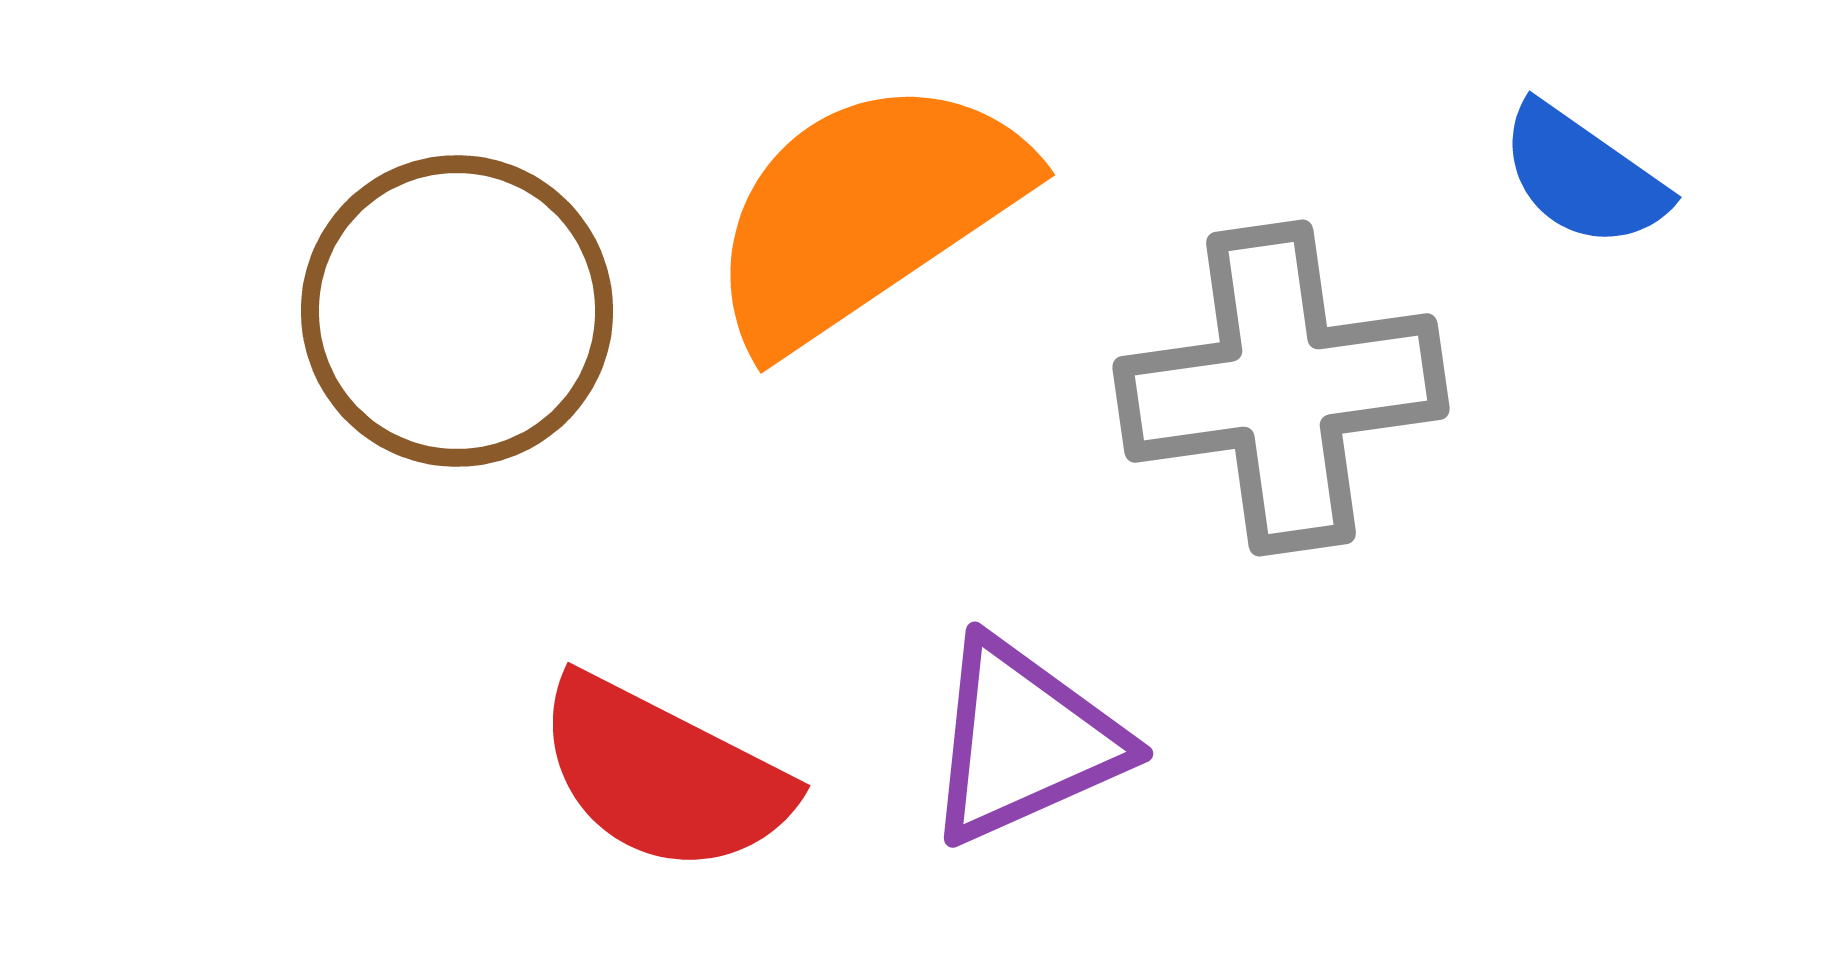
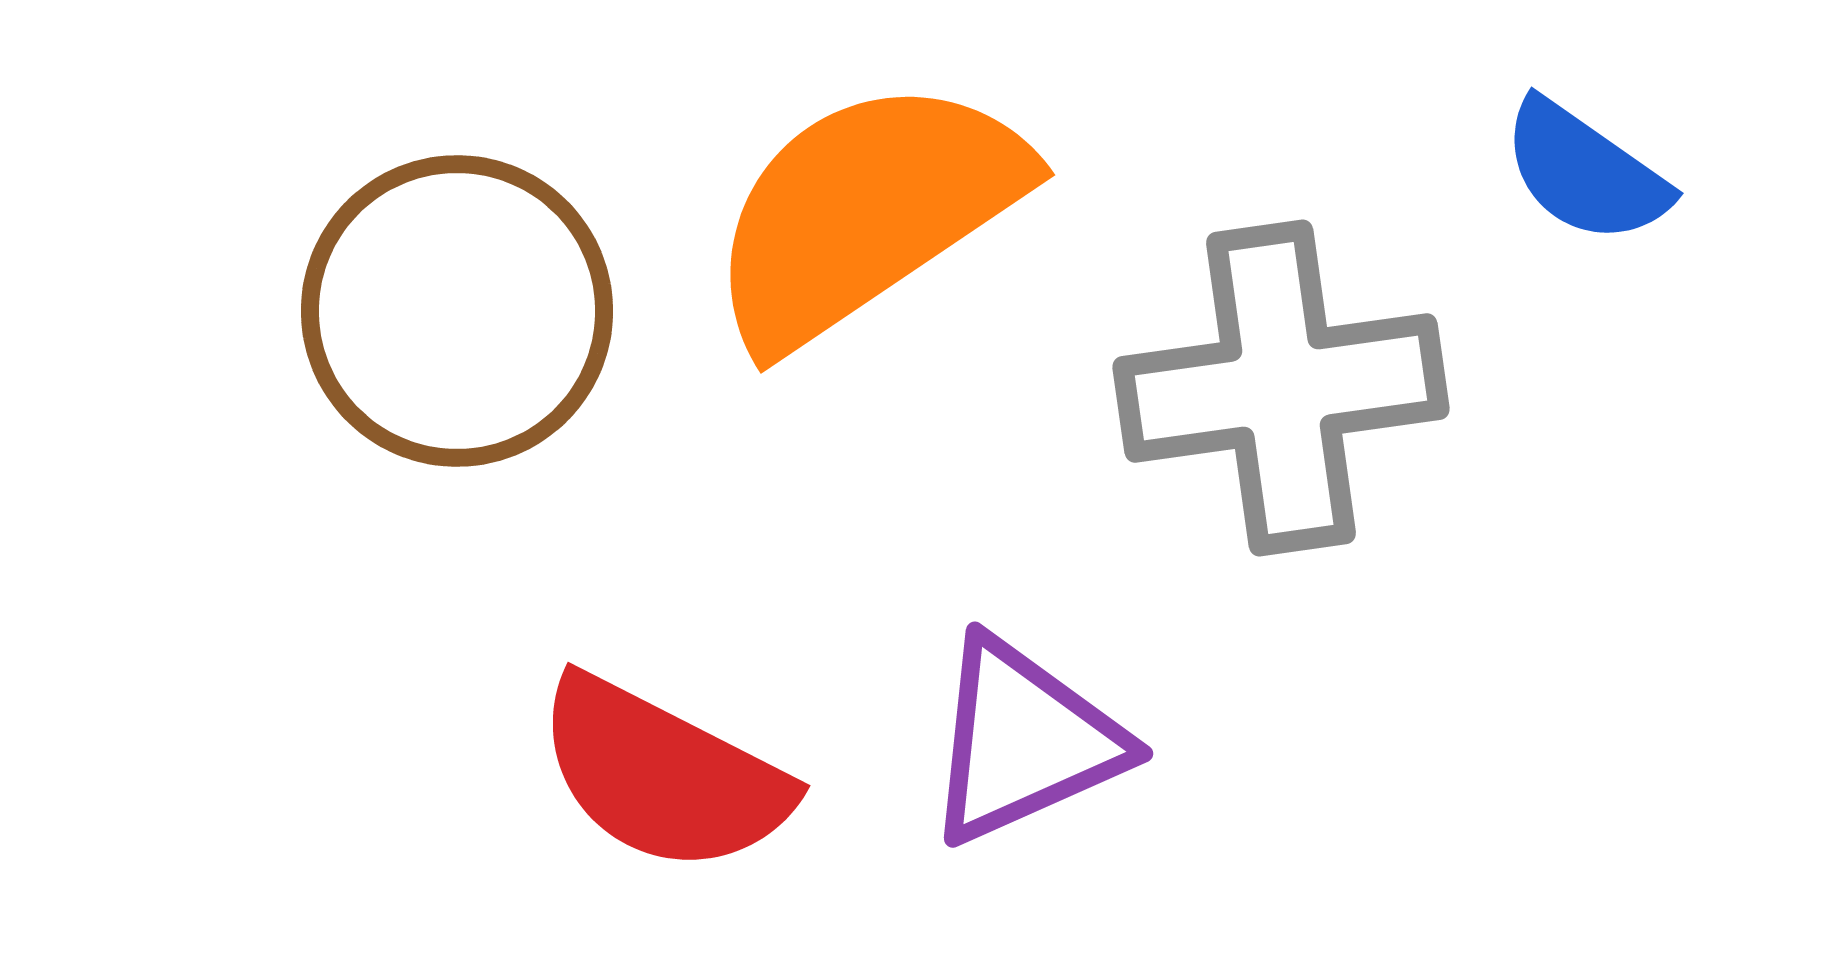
blue semicircle: moved 2 px right, 4 px up
